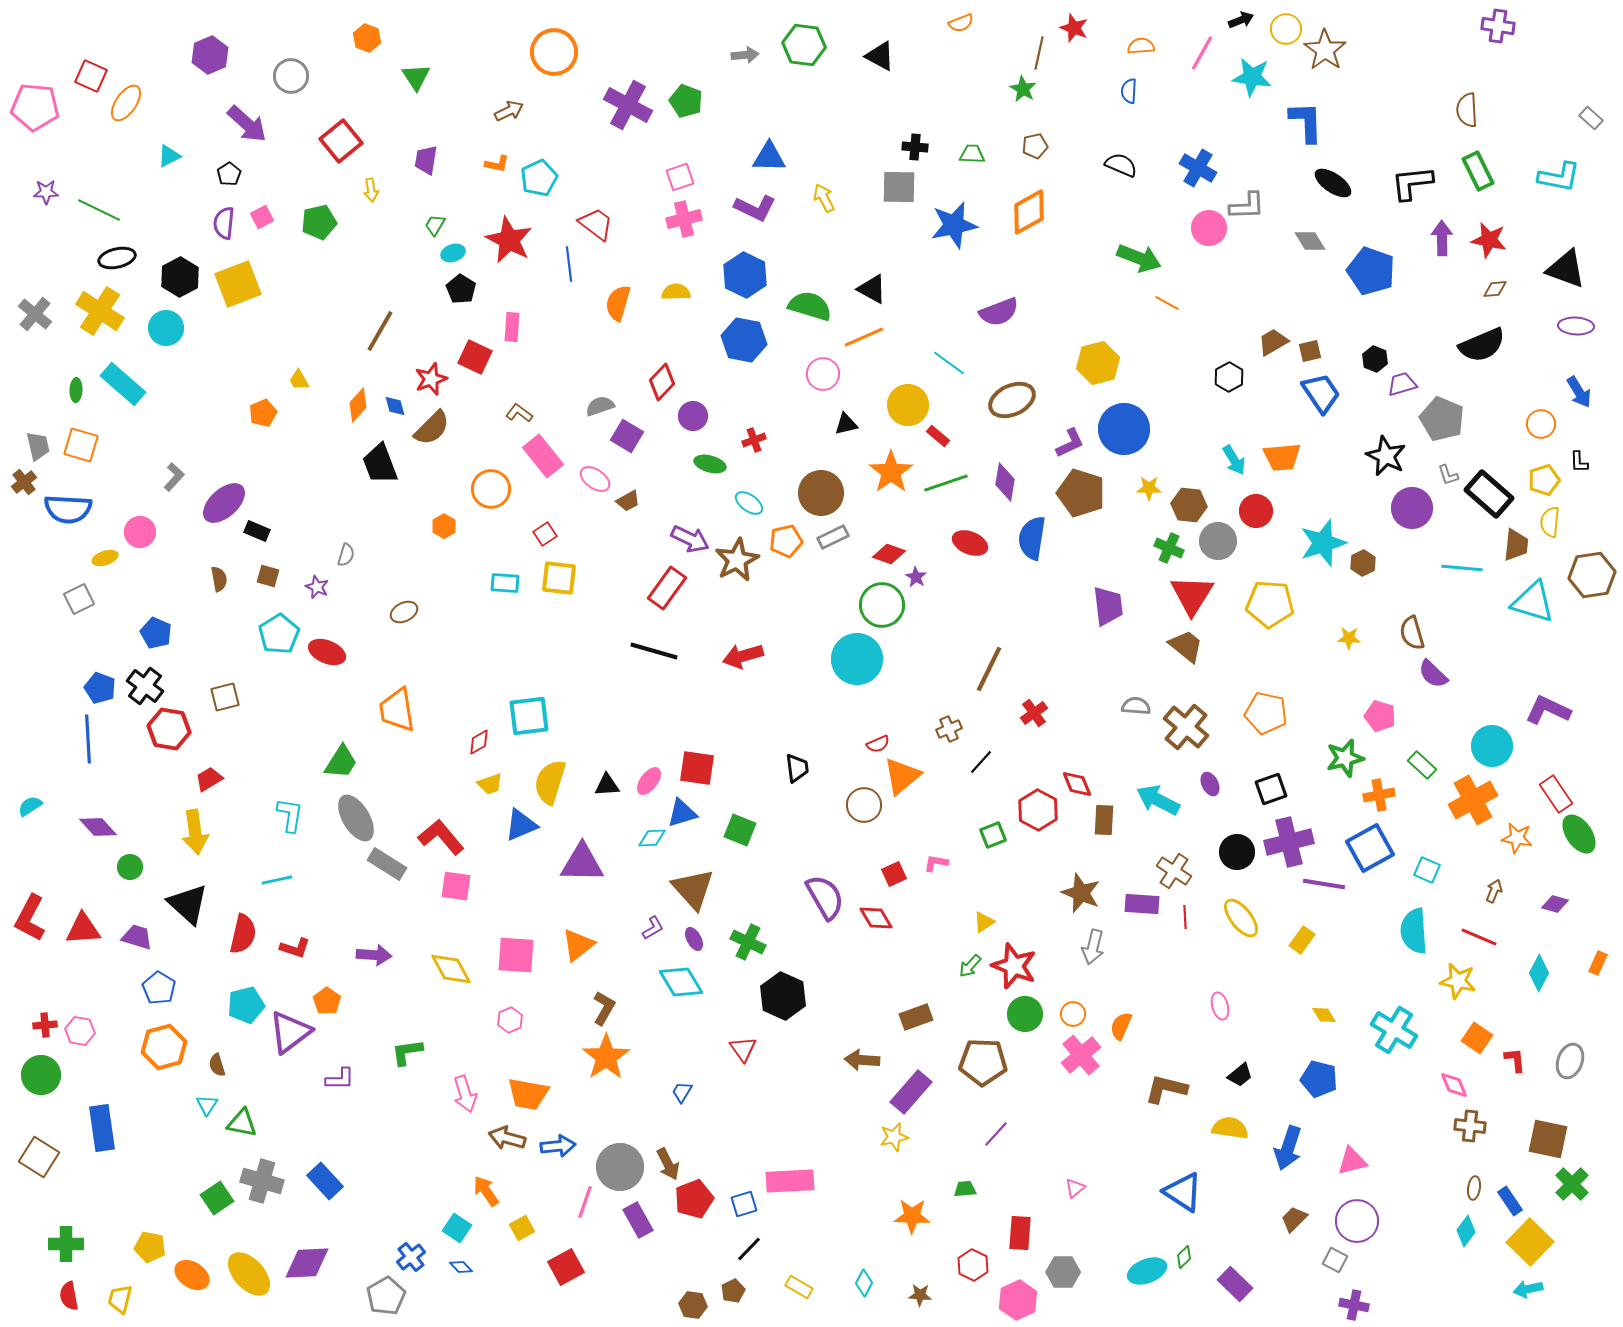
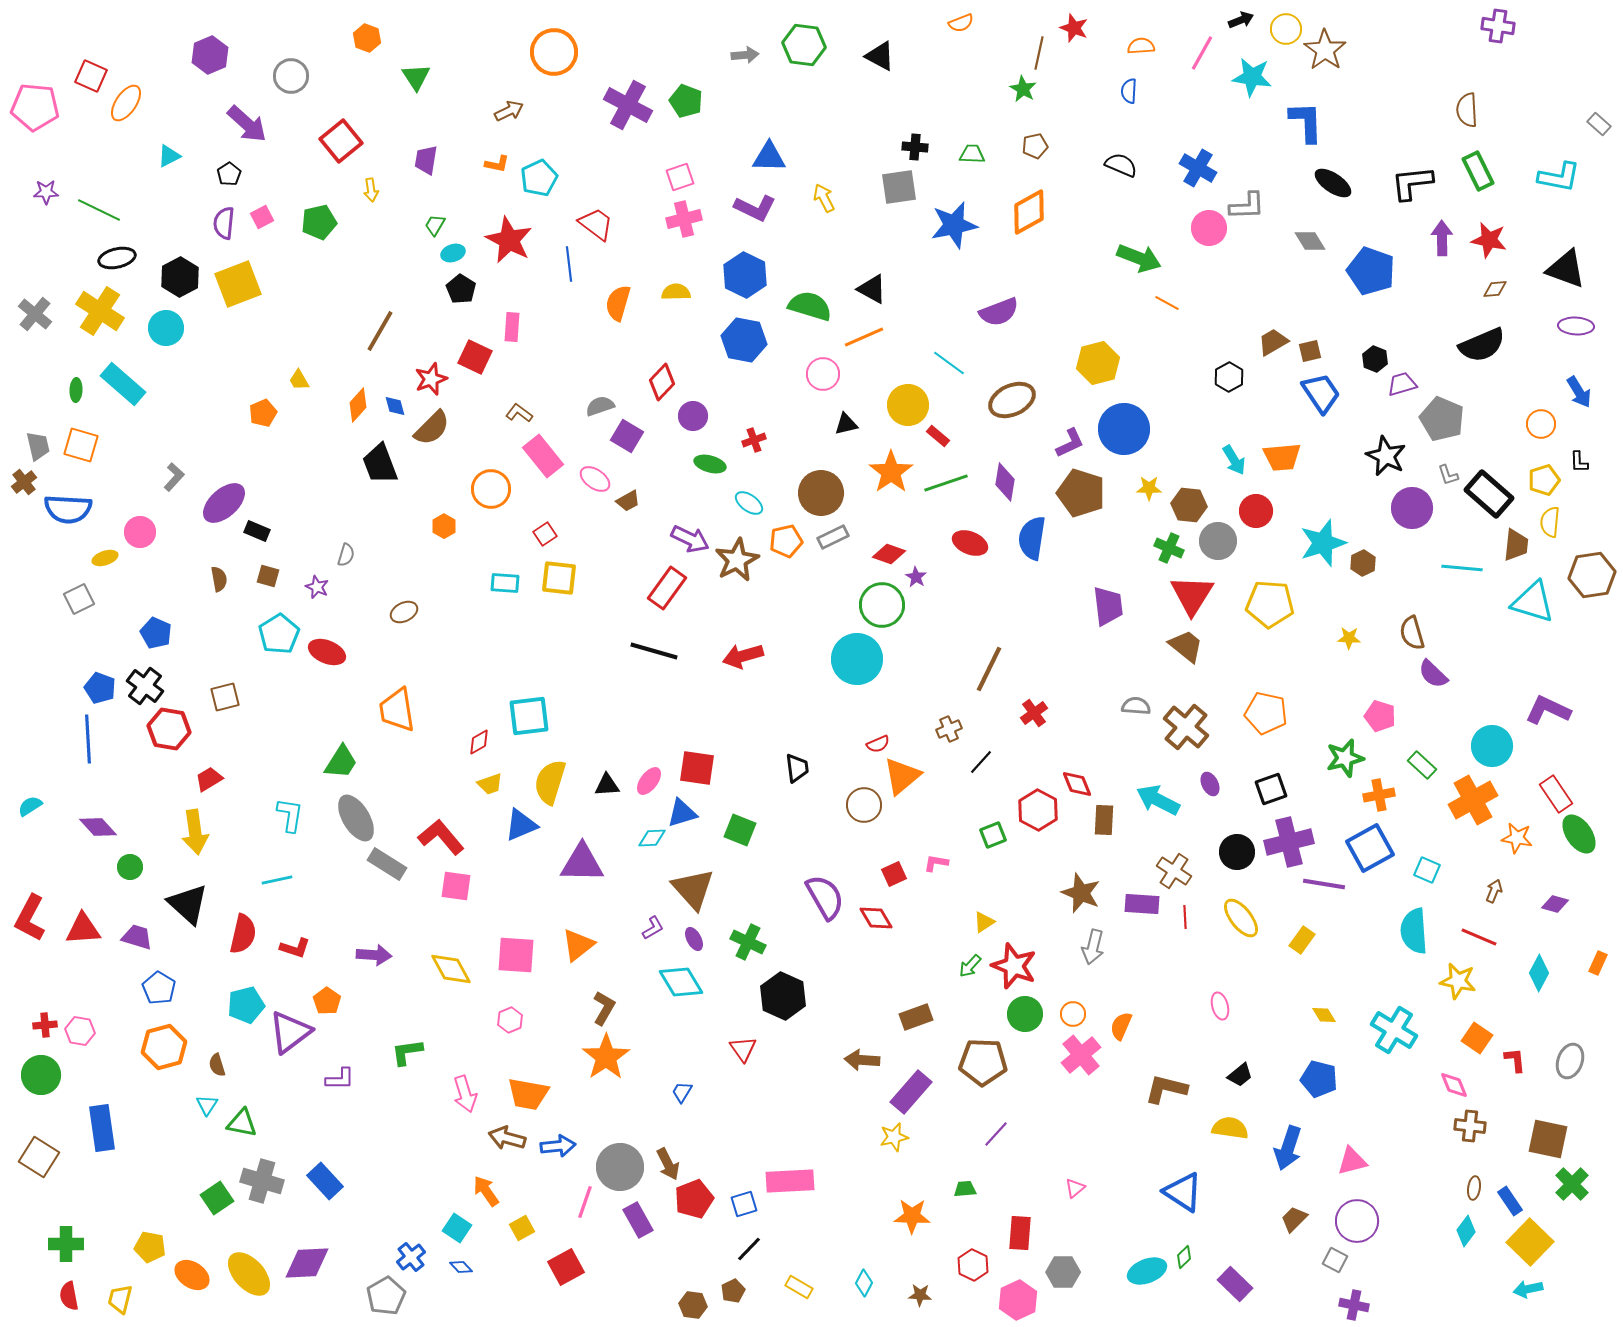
gray rectangle at (1591, 118): moved 8 px right, 6 px down
gray square at (899, 187): rotated 9 degrees counterclockwise
